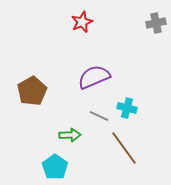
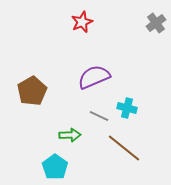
gray cross: rotated 24 degrees counterclockwise
brown line: rotated 15 degrees counterclockwise
